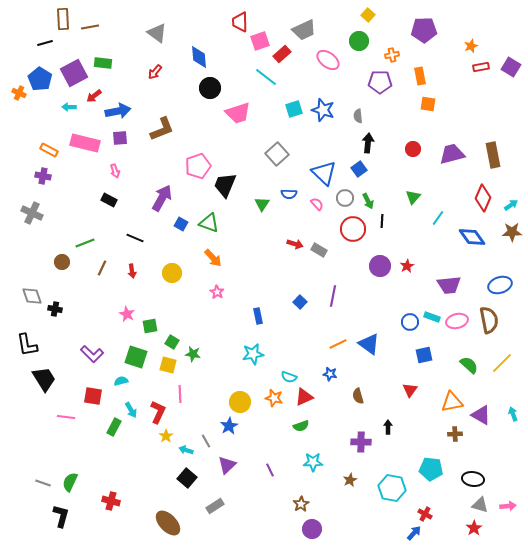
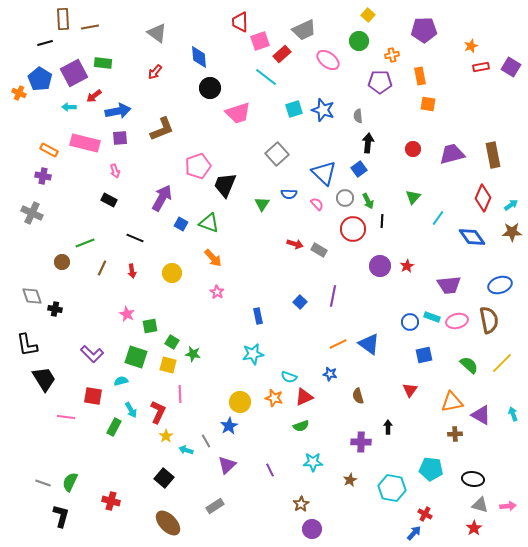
black square at (187, 478): moved 23 px left
